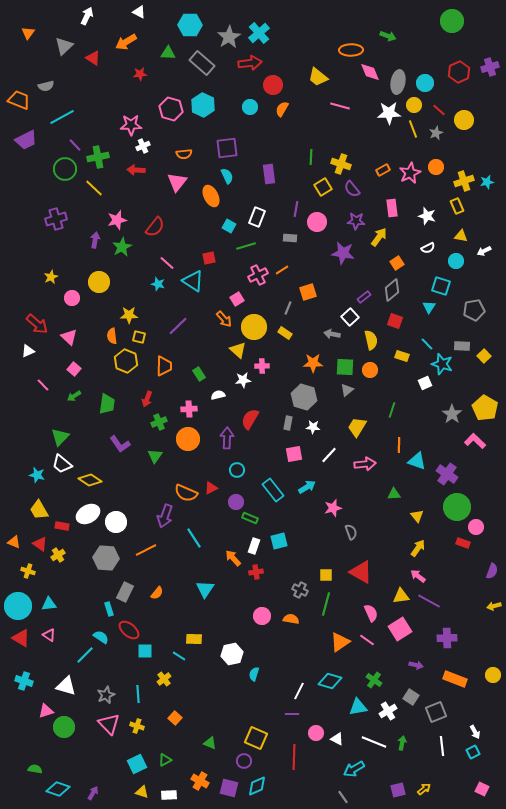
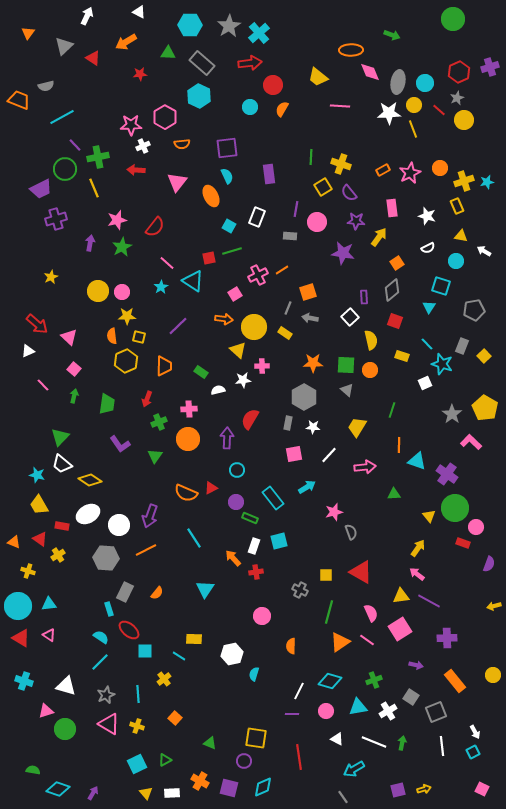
green circle at (452, 21): moved 1 px right, 2 px up
green arrow at (388, 36): moved 4 px right, 1 px up
gray star at (229, 37): moved 11 px up
cyan hexagon at (203, 105): moved 4 px left, 9 px up
pink line at (340, 106): rotated 12 degrees counterclockwise
pink hexagon at (171, 109): moved 6 px left, 8 px down; rotated 15 degrees clockwise
gray star at (436, 133): moved 21 px right, 35 px up
purple trapezoid at (26, 140): moved 15 px right, 49 px down
orange semicircle at (184, 154): moved 2 px left, 10 px up
orange circle at (436, 167): moved 4 px right, 1 px down
yellow line at (94, 188): rotated 24 degrees clockwise
purple semicircle at (352, 189): moved 3 px left, 4 px down
gray rectangle at (290, 238): moved 2 px up
purple arrow at (95, 240): moved 5 px left, 3 px down
green line at (246, 246): moved 14 px left, 5 px down
white arrow at (484, 251): rotated 56 degrees clockwise
yellow circle at (99, 282): moved 1 px left, 9 px down
cyan star at (158, 284): moved 3 px right, 3 px down; rotated 24 degrees clockwise
purple rectangle at (364, 297): rotated 56 degrees counterclockwise
pink circle at (72, 298): moved 50 px right, 6 px up
pink square at (237, 299): moved 2 px left, 5 px up
yellow star at (129, 315): moved 2 px left, 1 px down
orange arrow at (224, 319): rotated 42 degrees counterclockwise
gray arrow at (332, 334): moved 22 px left, 16 px up
gray rectangle at (462, 346): rotated 70 degrees counterclockwise
yellow hexagon at (126, 361): rotated 15 degrees clockwise
green square at (345, 367): moved 1 px right, 2 px up
green rectangle at (199, 374): moved 2 px right, 2 px up; rotated 24 degrees counterclockwise
gray triangle at (347, 390): rotated 40 degrees counterclockwise
white semicircle at (218, 395): moved 5 px up
green arrow at (74, 396): rotated 136 degrees clockwise
gray hexagon at (304, 397): rotated 15 degrees clockwise
pink L-shape at (475, 441): moved 4 px left, 1 px down
pink arrow at (365, 464): moved 3 px down
cyan rectangle at (273, 490): moved 8 px down
green circle at (457, 507): moved 2 px left, 1 px down
pink star at (333, 508): moved 1 px right, 4 px down
yellow trapezoid at (39, 510): moved 5 px up
purple arrow at (165, 516): moved 15 px left
yellow triangle at (417, 516): moved 12 px right
white circle at (116, 522): moved 3 px right, 3 px down
red triangle at (40, 544): moved 5 px up
purple semicircle at (492, 571): moved 3 px left, 7 px up
pink arrow at (418, 576): moved 1 px left, 2 px up
green line at (326, 604): moved 3 px right, 8 px down
orange semicircle at (291, 619): moved 27 px down; rotated 98 degrees counterclockwise
cyan line at (85, 655): moved 15 px right, 7 px down
orange rectangle at (455, 679): moved 2 px down; rotated 30 degrees clockwise
green cross at (374, 680): rotated 35 degrees clockwise
pink triangle at (109, 724): rotated 15 degrees counterclockwise
green circle at (64, 727): moved 1 px right, 2 px down
pink circle at (316, 733): moved 10 px right, 22 px up
yellow square at (256, 738): rotated 15 degrees counterclockwise
red line at (294, 757): moved 5 px right; rotated 10 degrees counterclockwise
green semicircle at (35, 769): moved 2 px left, 1 px down
cyan diamond at (257, 786): moved 6 px right, 1 px down
yellow arrow at (424, 789): rotated 24 degrees clockwise
yellow triangle at (142, 792): moved 4 px right, 1 px down; rotated 32 degrees clockwise
white rectangle at (169, 795): moved 3 px right, 2 px up
